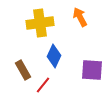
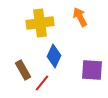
red line: moved 1 px left, 2 px up
